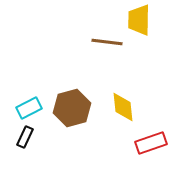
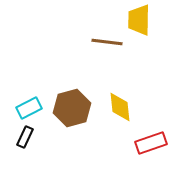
yellow diamond: moved 3 px left
